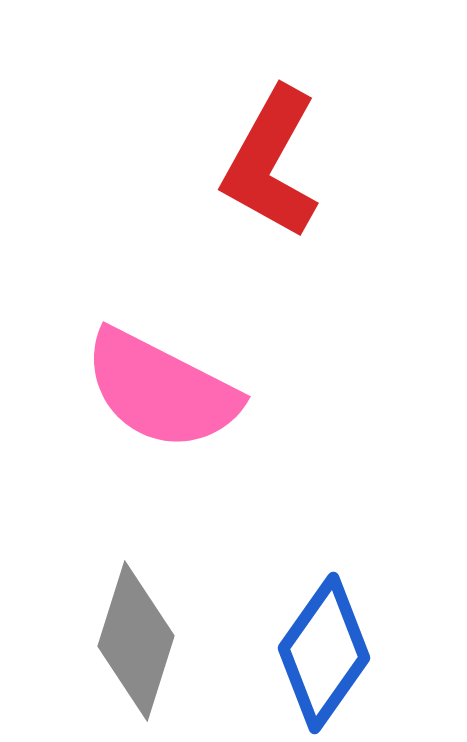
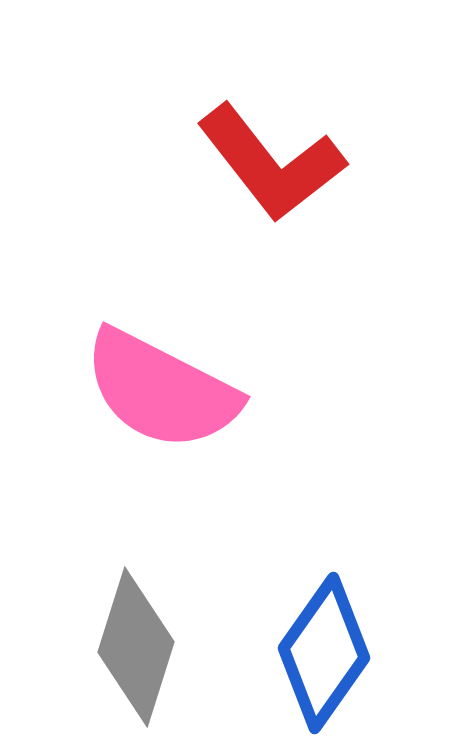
red L-shape: rotated 67 degrees counterclockwise
gray diamond: moved 6 px down
